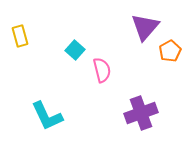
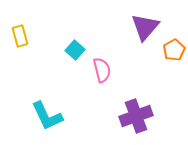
orange pentagon: moved 4 px right, 1 px up
purple cross: moved 5 px left, 3 px down
